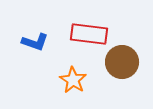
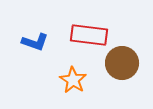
red rectangle: moved 1 px down
brown circle: moved 1 px down
